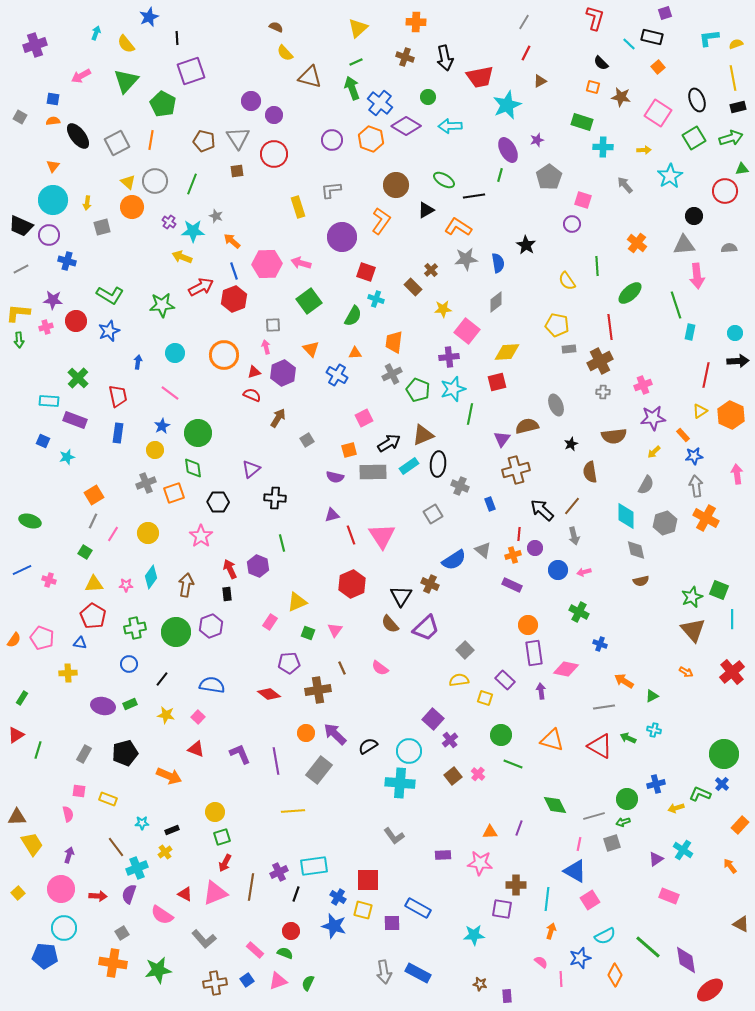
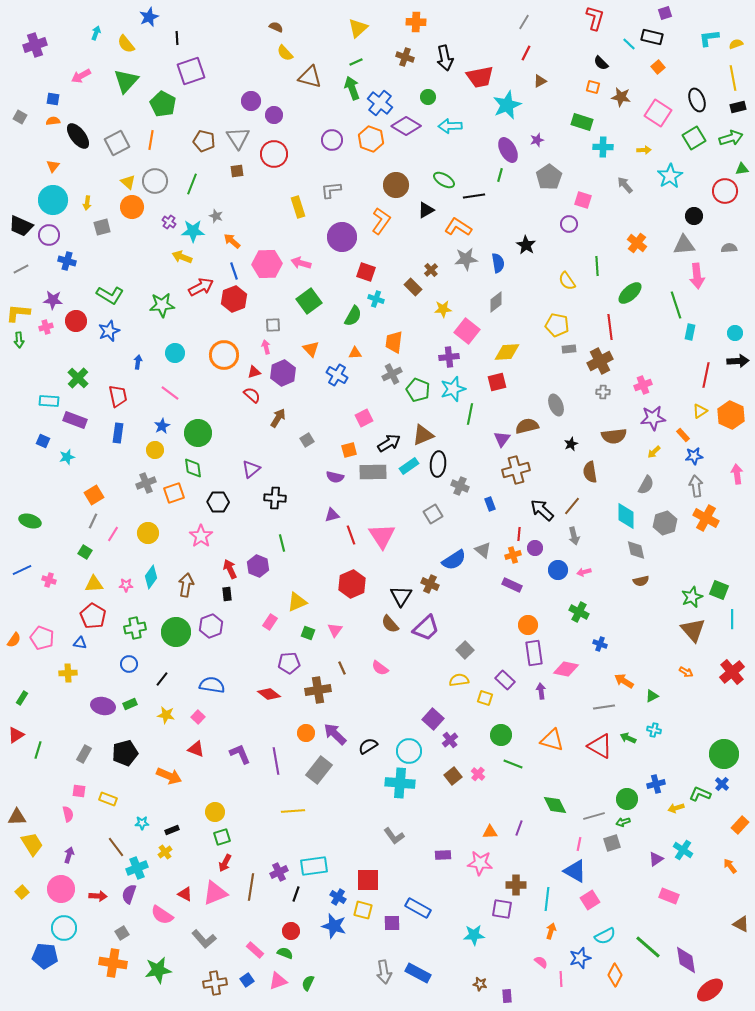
purple circle at (572, 224): moved 3 px left
red semicircle at (252, 395): rotated 18 degrees clockwise
yellow square at (18, 893): moved 4 px right, 1 px up
